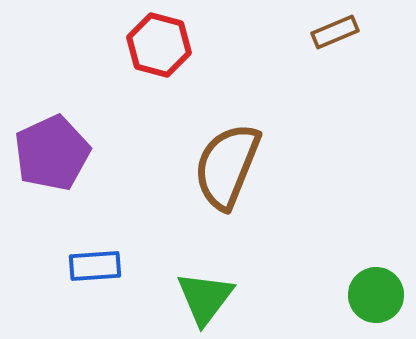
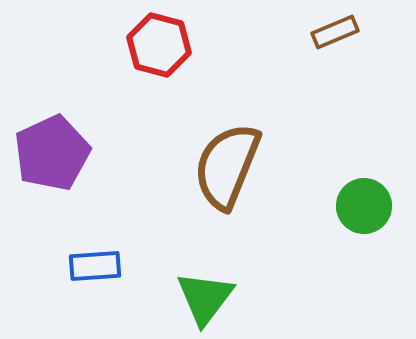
green circle: moved 12 px left, 89 px up
